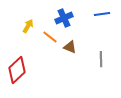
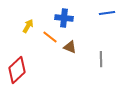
blue line: moved 5 px right, 1 px up
blue cross: rotated 30 degrees clockwise
